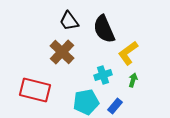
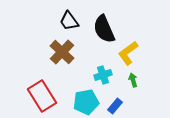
green arrow: rotated 32 degrees counterclockwise
red rectangle: moved 7 px right, 6 px down; rotated 44 degrees clockwise
